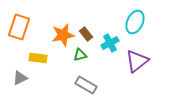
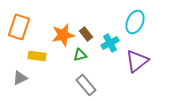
yellow rectangle: moved 1 px left, 2 px up
gray rectangle: rotated 20 degrees clockwise
